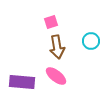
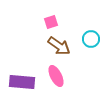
cyan circle: moved 2 px up
brown arrow: moved 2 px right, 1 px up; rotated 45 degrees counterclockwise
pink ellipse: rotated 25 degrees clockwise
